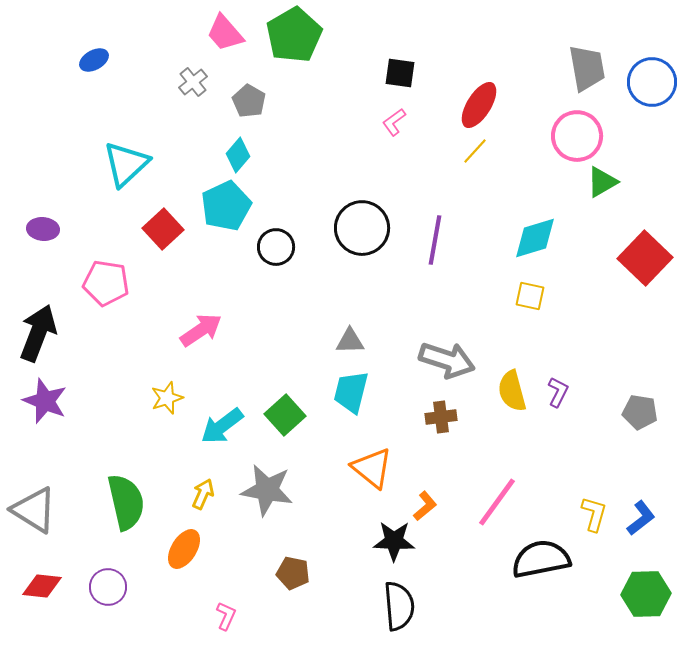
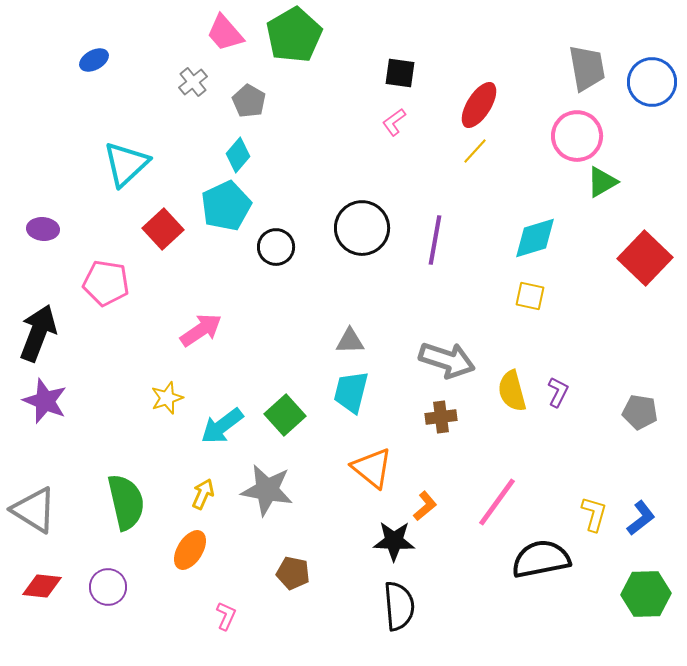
orange ellipse at (184, 549): moved 6 px right, 1 px down
